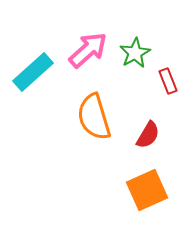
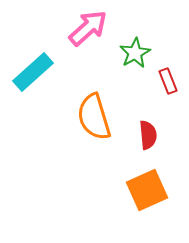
pink arrow: moved 22 px up
red semicircle: rotated 36 degrees counterclockwise
